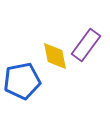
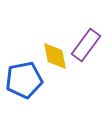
blue pentagon: moved 2 px right, 1 px up
